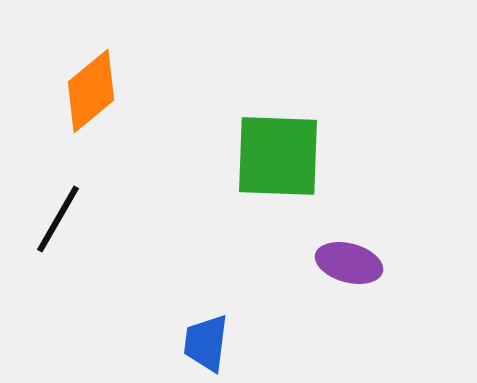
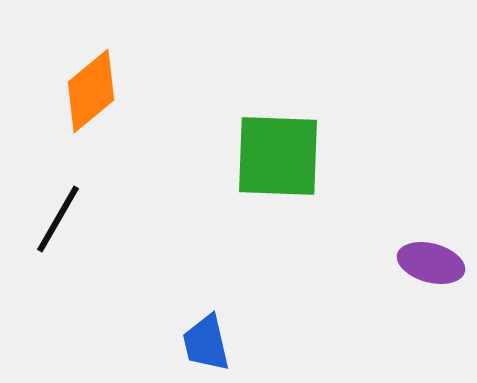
purple ellipse: moved 82 px right
blue trapezoid: rotated 20 degrees counterclockwise
